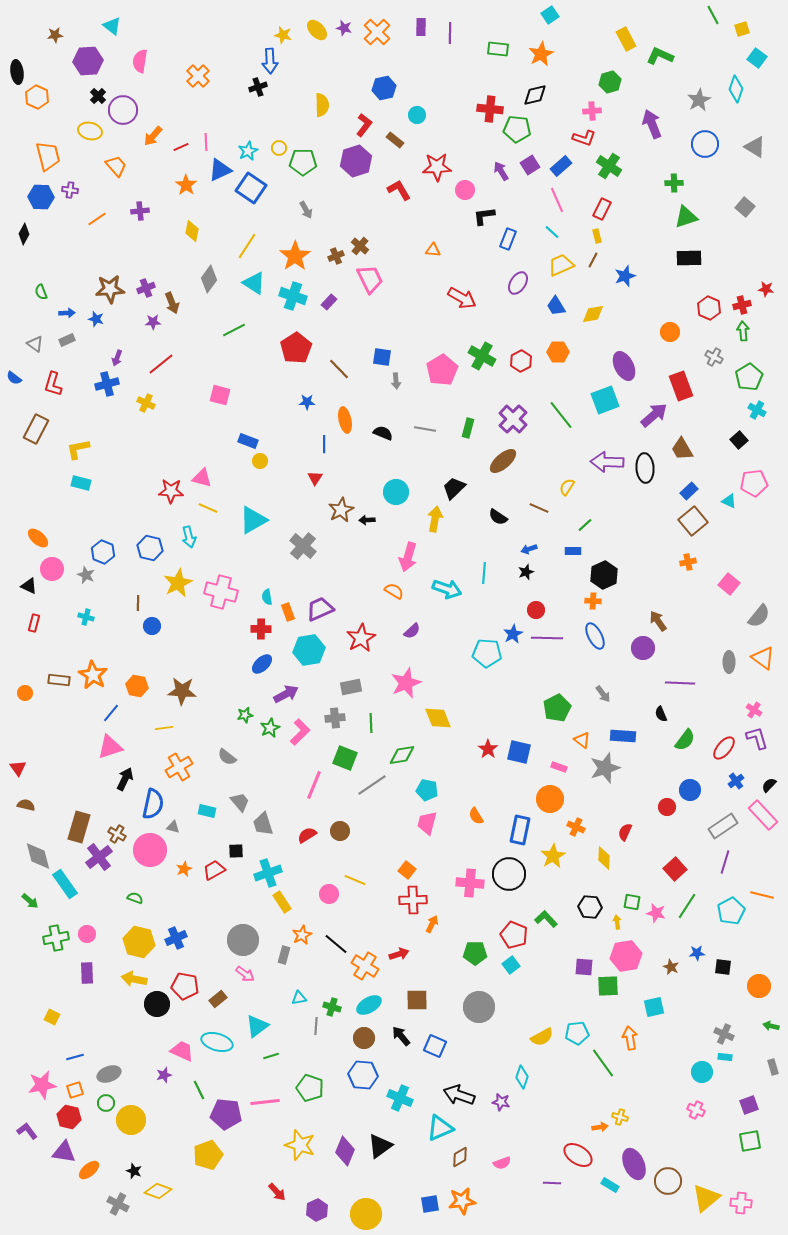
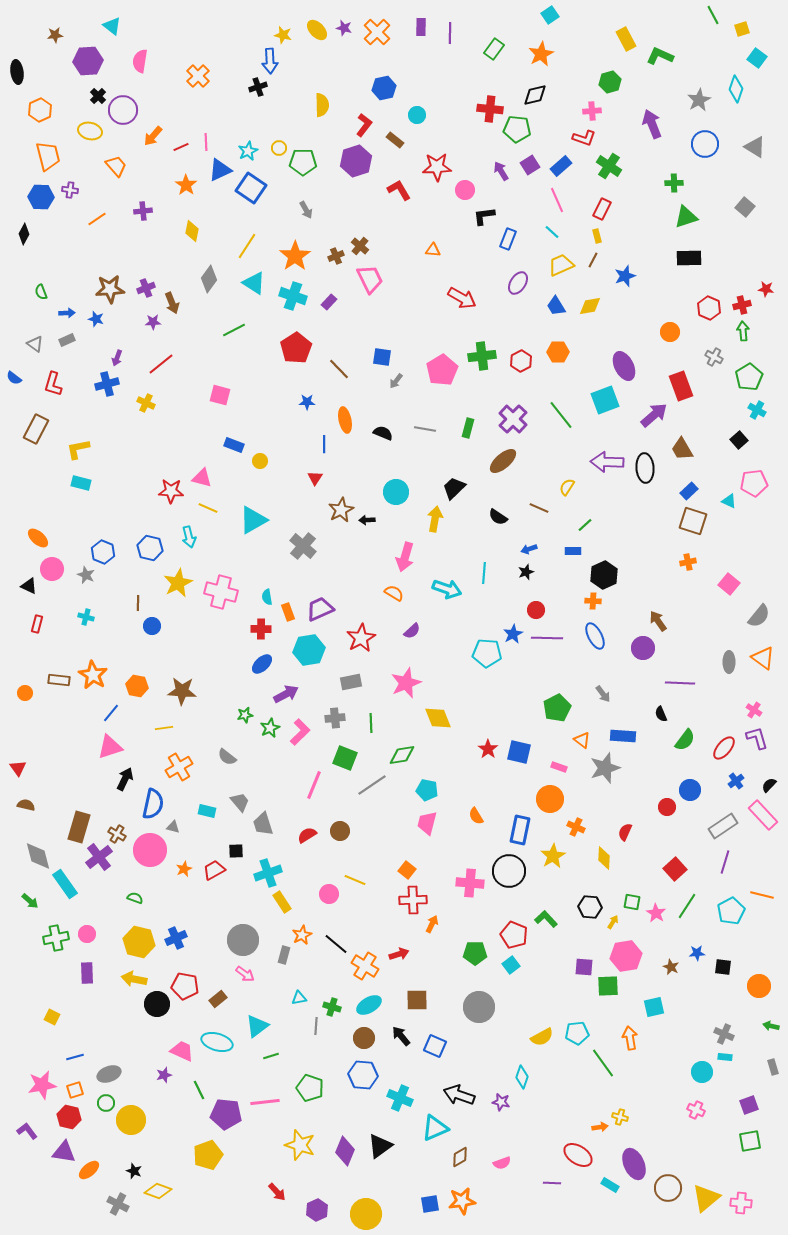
green rectangle at (498, 49): moved 4 px left; rotated 60 degrees counterclockwise
orange hexagon at (37, 97): moved 3 px right, 13 px down; rotated 10 degrees clockwise
purple cross at (140, 211): moved 3 px right
yellow diamond at (593, 314): moved 3 px left, 8 px up
green cross at (482, 356): rotated 36 degrees counterclockwise
gray arrow at (396, 381): rotated 42 degrees clockwise
blue rectangle at (248, 441): moved 14 px left, 4 px down
brown square at (693, 521): rotated 32 degrees counterclockwise
pink arrow at (408, 557): moved 3 px left
orange semicircle at (394, 591): moved 2 px down
red rectangle at (34, 623): moved 3 px right, 1 px down
gray rectangle at (351, 687): moved 5 px up
black circle at (509, 874): moved 3 px up
pink star at (656, 913): rotated 18 degrees clockwise
yellow arrow at (617, 922): moved 4 px left; rotated 40 degrees clockwise
cyan triangle at (440, 1128): moved 5 px left
brown circle at (668, 1181): moved 7 px down
